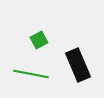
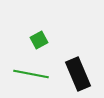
black rectangle: moved 9 px down
